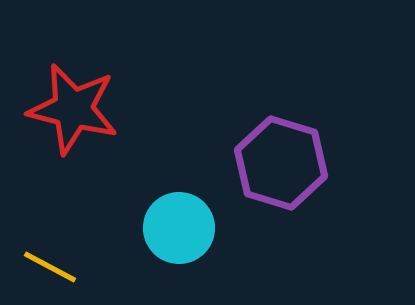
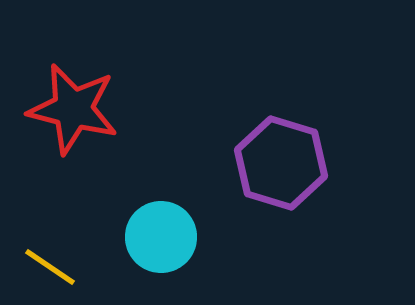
cyan circle: moved 18 px left, 9 px down
yellow line: rotated 6 degrees clockwise
